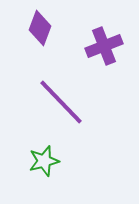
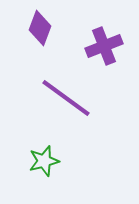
purple line: moved 5 px right, 4 px up; rotated 10 degrees counterclockwise
